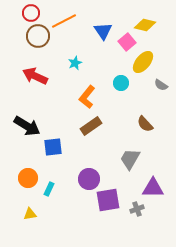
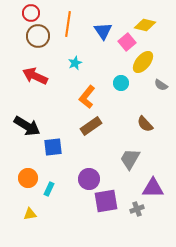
orange line: moved 4 px right, 3 px down; rotated 55 degrees counterclockwise
purple square: moved 2 px left, 1 px down
